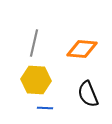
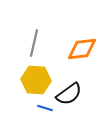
orange diamond: rotated 12 degrees counterclockwise
black semicircle: moved 19 px left; rotated 104 degrees counterclockwise
blue line: rotated 14 degrees clockwise
